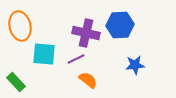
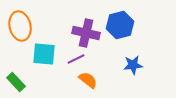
blue hexagon: rotated 12 degrees counterclockwise
blue star: moved 2 px left
